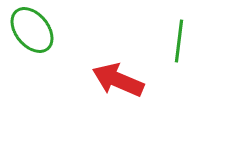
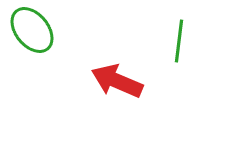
red arrow: moved 1 px left, 1 px down
